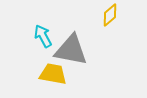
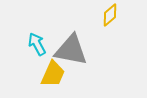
cyan arrow: moved 6 px left, 8 px down
yellow trapezoid: rotated 104 degrees clockwise
